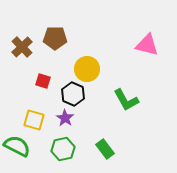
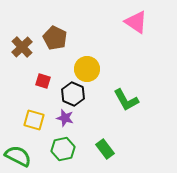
brown pentagon: rotated 25 degrees clockwise
pink triangle: moved 11 px left, 23 px up; rotated 20 degrees clockwise
purple star: rotated 18 degrees counterclockwise
green semicircle: moved 1 px right, 10 px down
